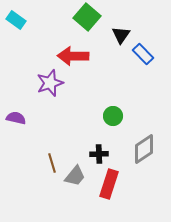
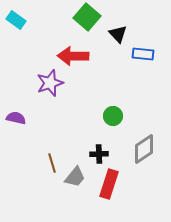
black triangle: moved 3 px left, 1 px up; rotated 18 degrees counterclockwise
blue rectangle: rotated 40 degrees counterclockwise
gray trapezoid: moved 1 px down
